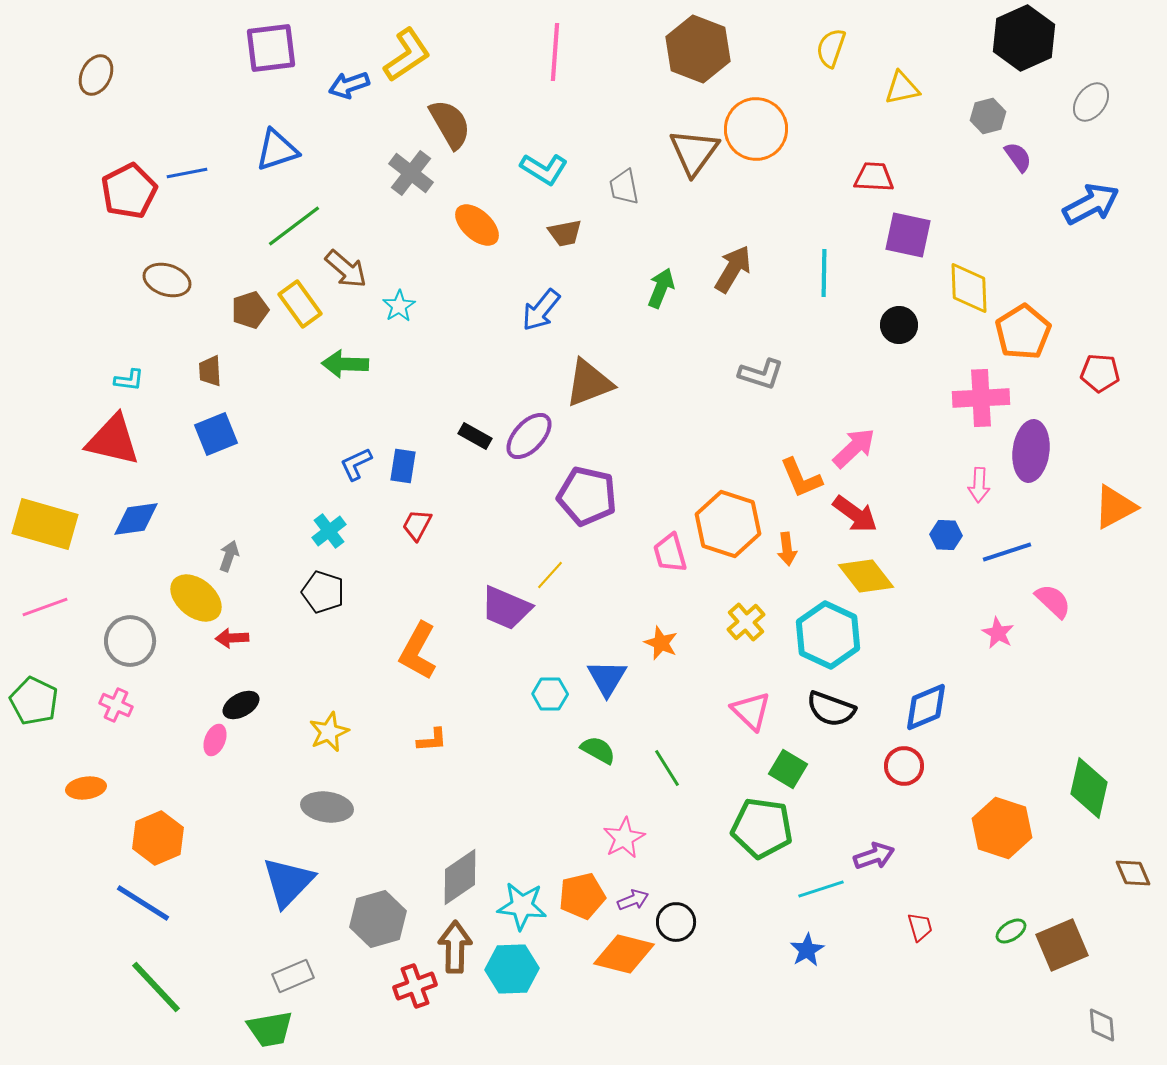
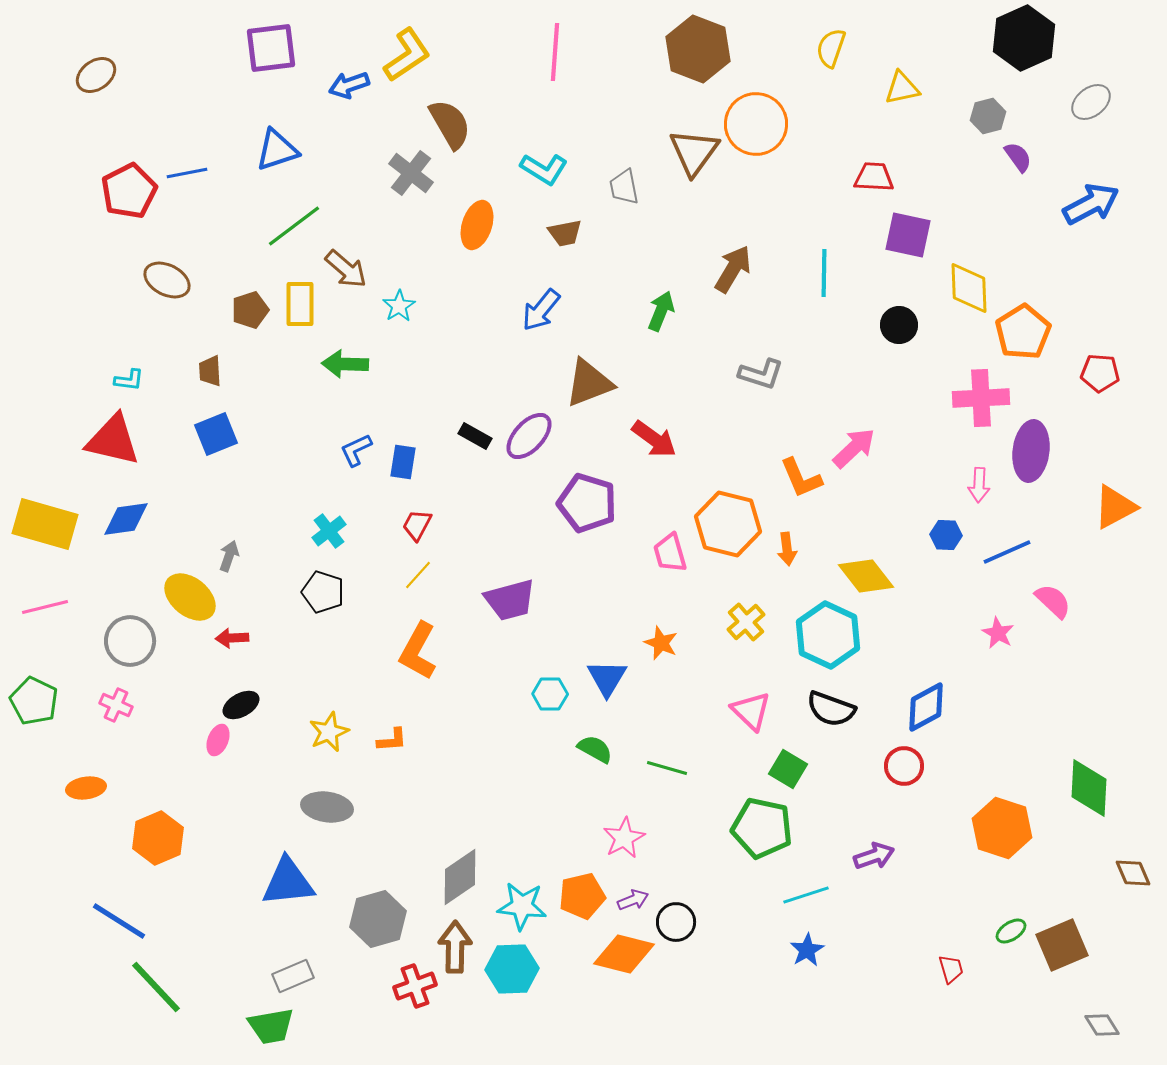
brown ellipse at (96, 75): rotated 27 degrees clockwise
gray ellipse at (1091, 102): rotated 15 degrees clockwise
orange circle at (756, 129): moved 5 px up
orange ellipse at (477, 225): rotated 66 degrees clockwise
brown ellipse at (167, 280): rotated 9 degrees clockwise
green arrow at (661, 288): moved 23 px down
yellow rectangle at (300, 304): rotated 36 degrees clockwise
blue L-shape at (356, 464): moved 14 px up
blue rectangle at (403, 466): moved 4 px up
purple pentagon at (587, 496): moved 7 px down; rotated 4 degrees clockwise
red arrow at (855, 514): moved 201 px left, 75 px up
blue diamond at (136, 519): moved 10 px left
orange hexagon at (728, 524): rotated 4 degrees counterclockwise
blue line at (1007, 552): rotated 6 degrees counterclockwise
yellow line at (550, 575): moved 132 px left
yellow ellipse at (196, 598): moved 6 px left, 1 px up
pink line at (45, 607): rotated 6 degrees clockwise
purple trapezoid at (506, 608): moved 4 px right, 8 px up; rotated 38 degrees counterclockwise
blue diamond at (926, 707): rotated 6 degrees counterclockwise
pink ellipse at (215, 740): moved 3 px right
orange L-shape at (432, 740): moved 40 px left
green semicircle at (598, 750): moved 3 px left, 1 px up
green line at (667, 768): rotated 42 degrees counterclockwise
green diamond at (1089, 788): rotated 10 degrees counterclockwise
green pentagon at (762, 828): rotated 4 degrees clockwise
blue triangle at (288, 882): rotated 40 degrees clockwise
cyan line at (821, 889): moved 15 px left, 6 px down
blue line at (143, 903): moved 24 px left, 18 px down
red trapezoid at (920, 927): moved 31 px right, 42 px down
gray diamond at (1102, 1025): rotated 27 degrees counterclockwise
green trapezoid at (270, 1029): moved 1 px right, 3 px up
